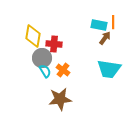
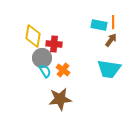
brown arrow: moved 6 px right, 2 px down
